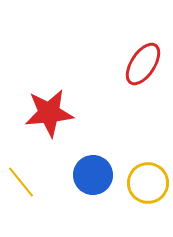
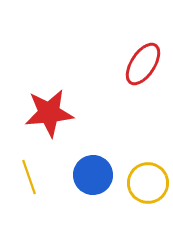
yellow line: moved 8 px right, 5 px up; rotated 20 degrees clockwise
